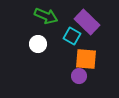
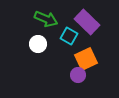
green arrow: moved 3 px down
cyan square: moved 3 px left
orange square: rotated 30 degrees counterclockwise
purple circle: moved 1 px left, 1 px up
